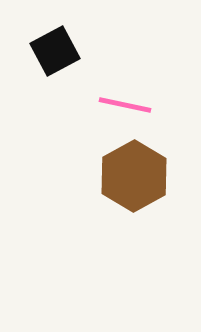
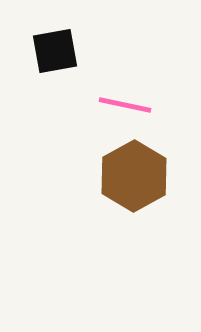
black square: rotated 18 degrees clockwise
